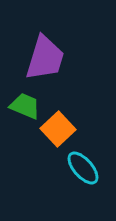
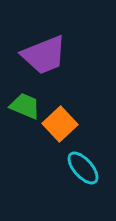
purple trapezoid: moved 1 px left, 3 px up; rotated 51 degrees clockwise
orange square: moved 2 px right, 5 px up
